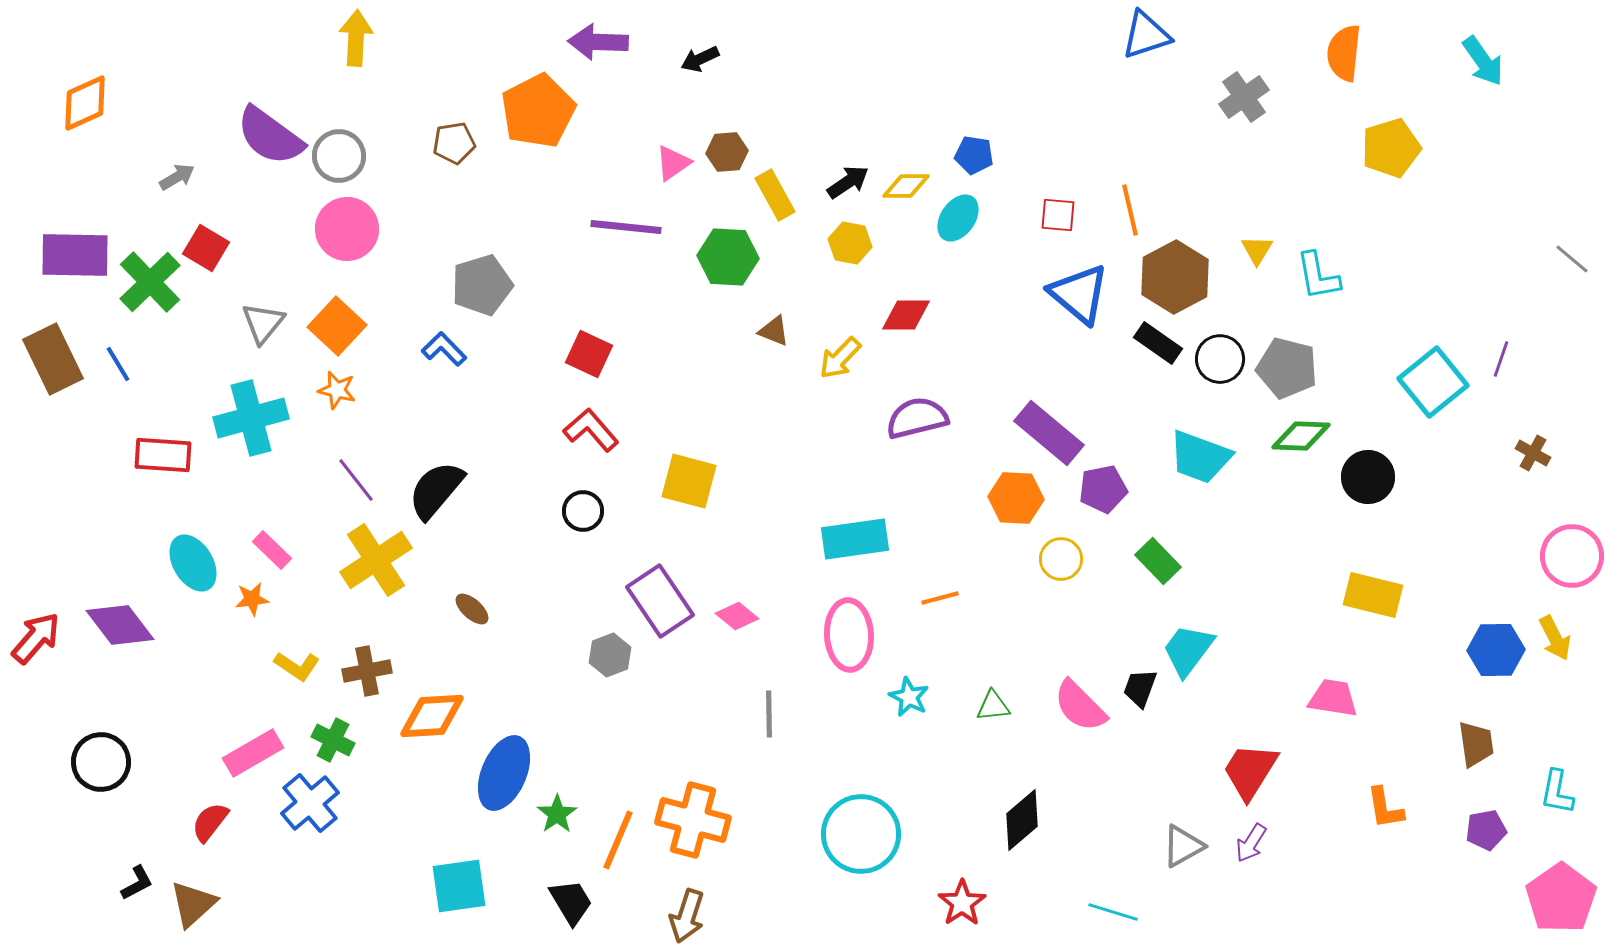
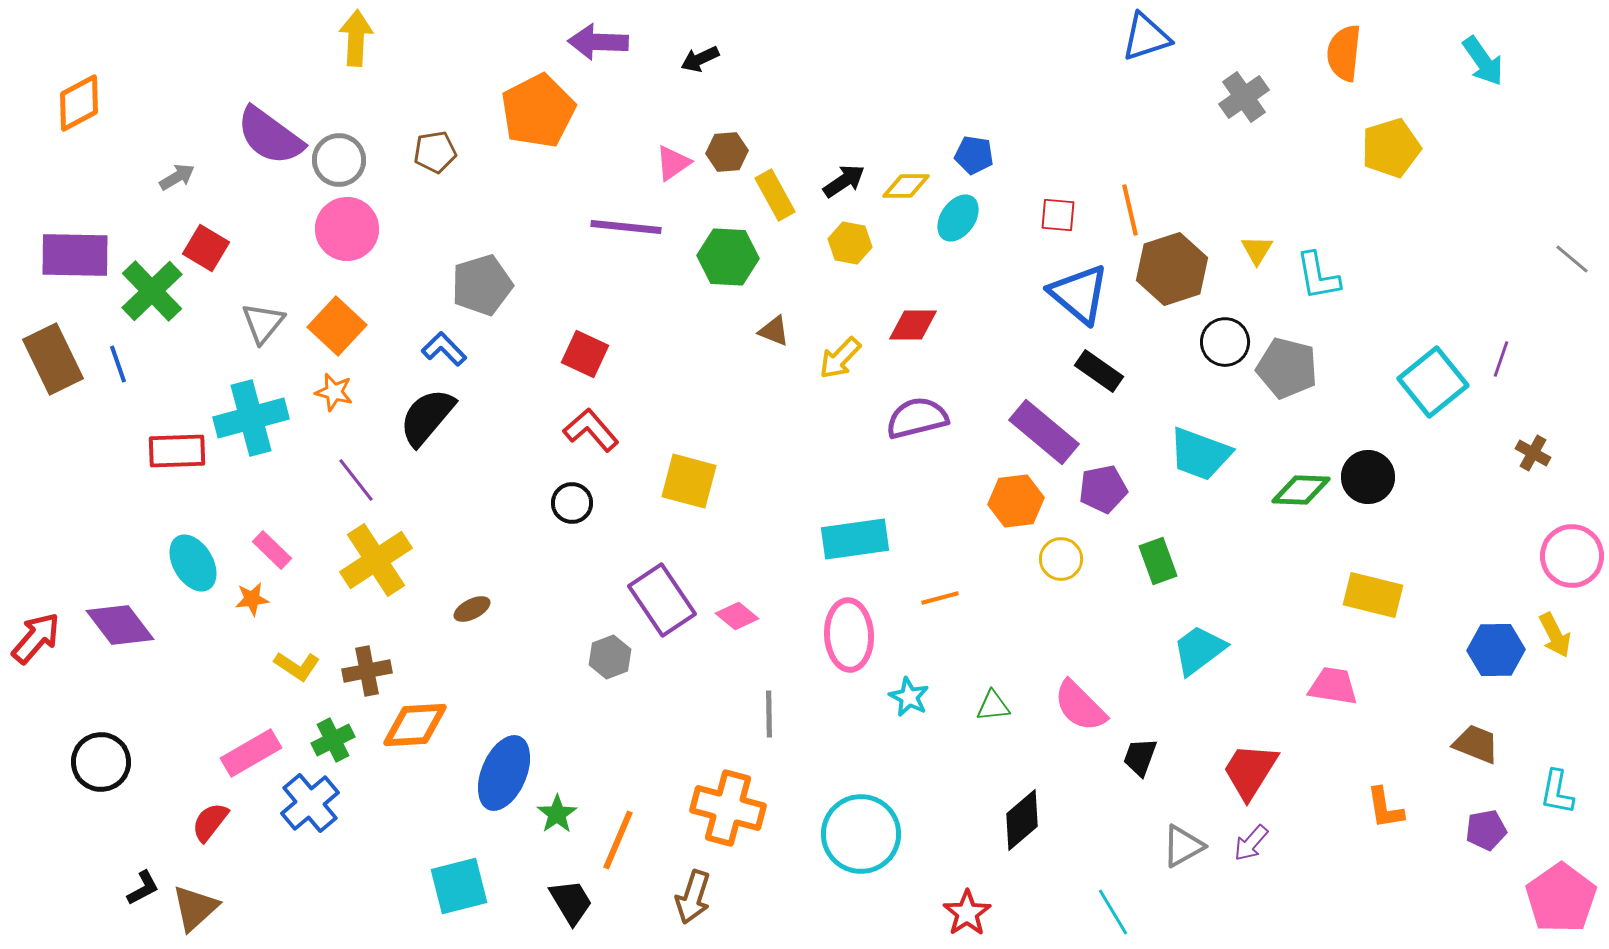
blue triangle at (1146, 35): moved 2 px down
orange diamond at (85, 103): moved 6 px left; rotated 4 degrees counterclockwise
brown pentagon at (454, 143): moved 19 px left, 9 px down
gray circle at (339, 156): moved 4 px down
black arrow at (848, 182): moved 4 px left, 1 px up
brown hexagon at (1175, 277): moved 3 px left, 8 px up; rotated 10 degrees clockwise
green cross at (150, 282): moved 2 px right, 9 px down
red diamond at (906, 315): moved 7 px right, 10 px down
black rectangle at (1158, 343): moved 59 px left, 28 px down
red square at (589, 354): moved 4 px left
black circle at (1220, 359): moved 5 px right, 17 px up
blue line at (118, 364): rotated 12 degrees clockwise
orange star at (337, 390): moved 3 px left, 2 px down
purple rectangle at (1049, 433): moved 5 px left, 1 px up
green diamond at (1301, 436): moved 54 px down
red rectangle at (163, 455): moved 14 px right, 4 px up; rotated 6 degrees counterclockwise
cyan trapezoid at (1200, 457): moved 3 px up
black semicircle at (436, 490): moved 9 px left, 73 px up
orange hexagon at (1016, 498): moved 3 px down; rotated 10 degrees counterclockwise
black circle at (583, 511): moved 11 px left, 8 px up
green rectangle at (1158, 561): rotated 24 degrees clockwise
purple rectangle at (660, 601): moved 2 px right, 1 px up
brown ellipse at (472, 609): rotated 69 degrees counterclockwise
yellow arrow at (1555, 638): moved 3 px up
cyan trapezoid at (1188, 650): moved 11 px right; rotated 16 degrees clockwise
gray hexagon at (610, 655): moved 2 px down
black trapezoid at (1140, 688): moved 69 px down
pink trapezoid at (1333, 698): moved 12 px up
orange diamond at (432, 716): moved 17 px left, 9 px down
green cross at (333, 740): rotated 36 degrees clockwise
brown trapezoid at (1476, 744): rotated 60 degrees counterclockwise
pink rectangle at (253, 753): moved 2 px left
orange cross at (693, 820): moved 35 px right, 12 px up
purple arrow at (1251, 843): rotated 9 degrees clockwise
black L-shape at (137, 883): moved 6 px right, 5 px down
cyan square at (459, 886): rotated 6 degrees counterclockwise
red star at (962, 903): moved 5 px right, 10 px down
brown triangle at (193, 904): moved 2 px right, 4 px down
cyan line at (1113, 912): rotated 42 degrees clockwise
brown arrow at (687, 916): moved 6 px right, 19 px up
